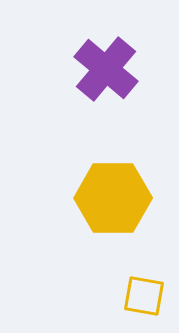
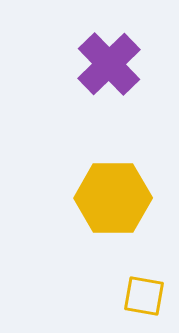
purple cross: moved 3 px right, 5 px up; rotated 6 degrees clockwise
